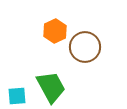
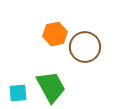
orange hexagon: moved 3 px down; rotated 15 degrees clockwise
cyan square: moved 1 px right, 3 px up
